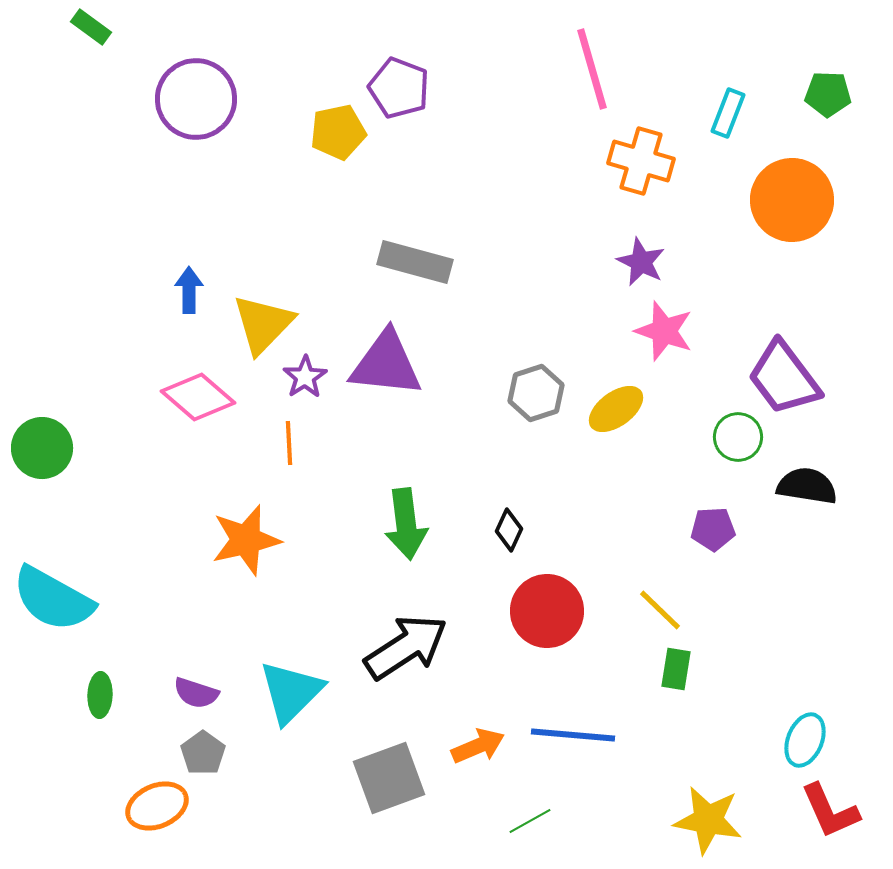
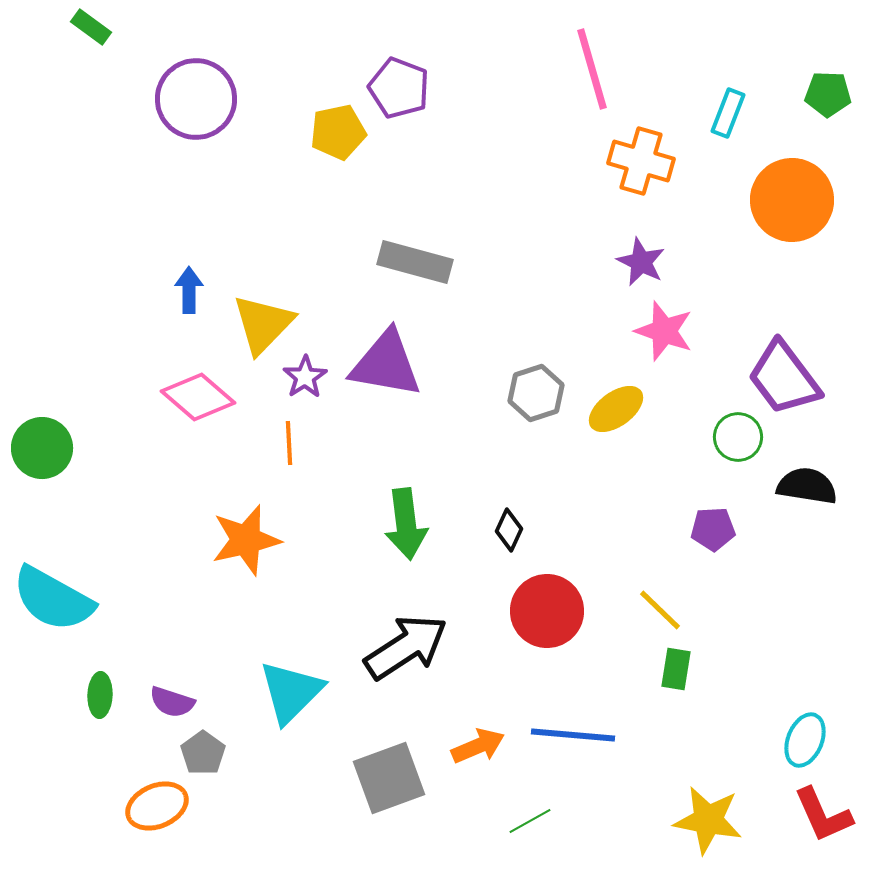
purple triangle at (386, 364): rotated 4 degrees clockwise
purple semicircle at (196, 693): moved 24 px left, 9 px down
red L-shape at (830, 811): moved 7 px left, 4 px down
